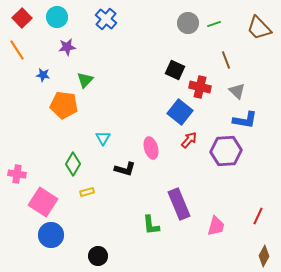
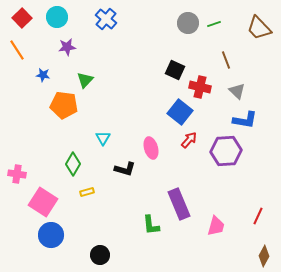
black circle: moved 2 px right, 1 px up
